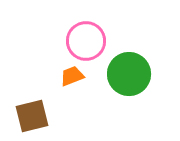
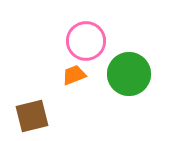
orange trapezoid: moved 2 px right, 1 px up
